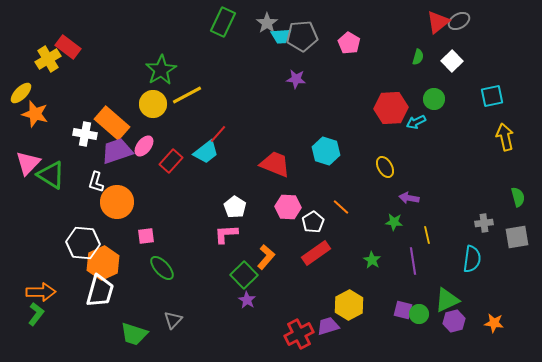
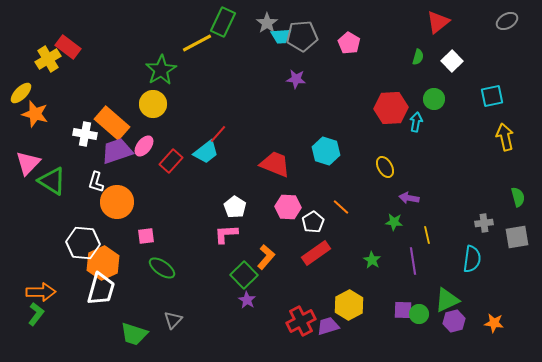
gray ellipse at (459, 21): moved 48 px right
yellow line at (187, 95): moved 10 px right, 52 px up
cyan arrow at (416, 122): rotated 126 degrees clockwise
green triangle at (51, 175): moved 1 px right, 6 px down
green ellipse at (162, 268): rotated 12 degrees counterclockwise
white trapezoid at (100, 291): moved 1 px right, 2 px up
purple square at (403, 310): rotated 12 degrees counterclockwise
red cross at (299, 334): moved 2 px right, 13 px up
